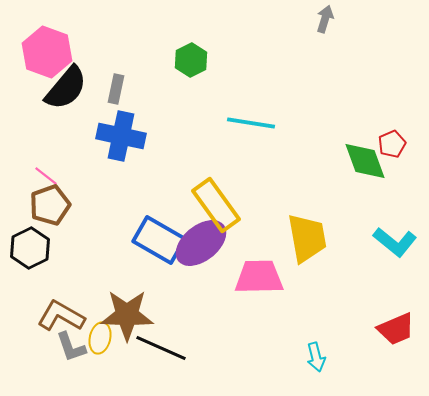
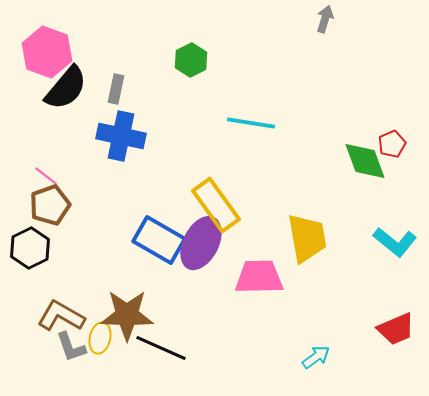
purple ellipse: rotated 24 degrees counterclockwise
cyan arrow: rotated 112 degrees counterclockwise
